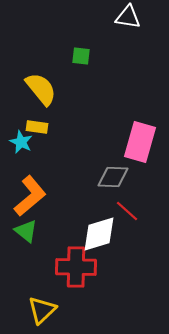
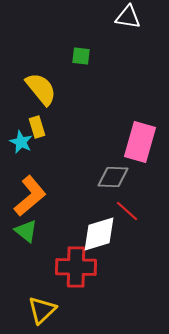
yellow rectangle: rotated 65 degrees clockwise
